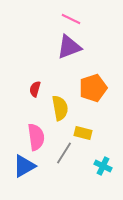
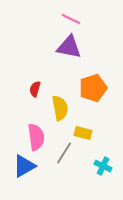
purple triangle: rotated 32 degrees clockwise
